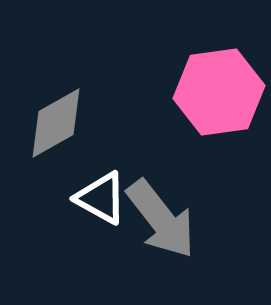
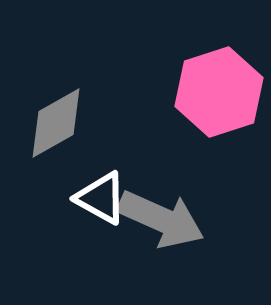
pink hexagon: rotated 10 degrees counterclockwise
gray arrow: rotated 28 degrees counterclockwise
